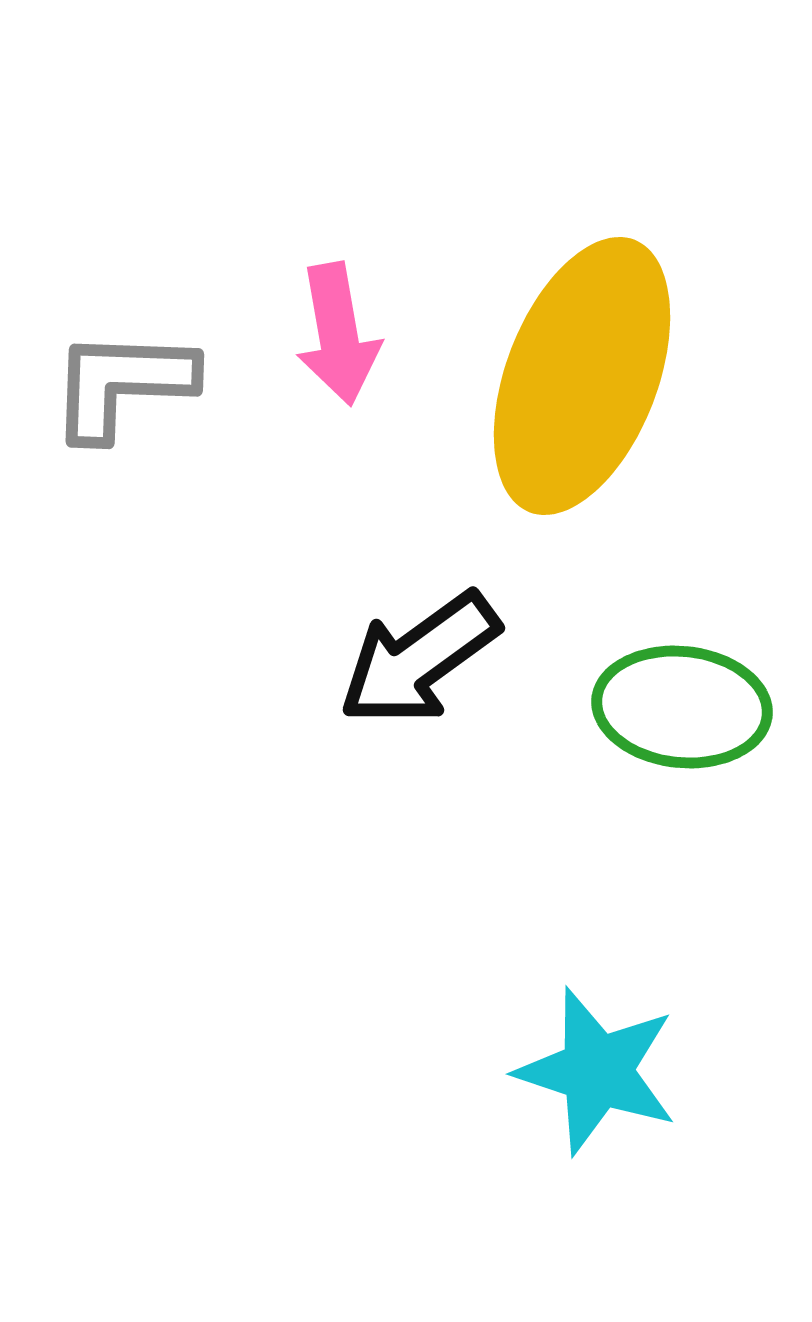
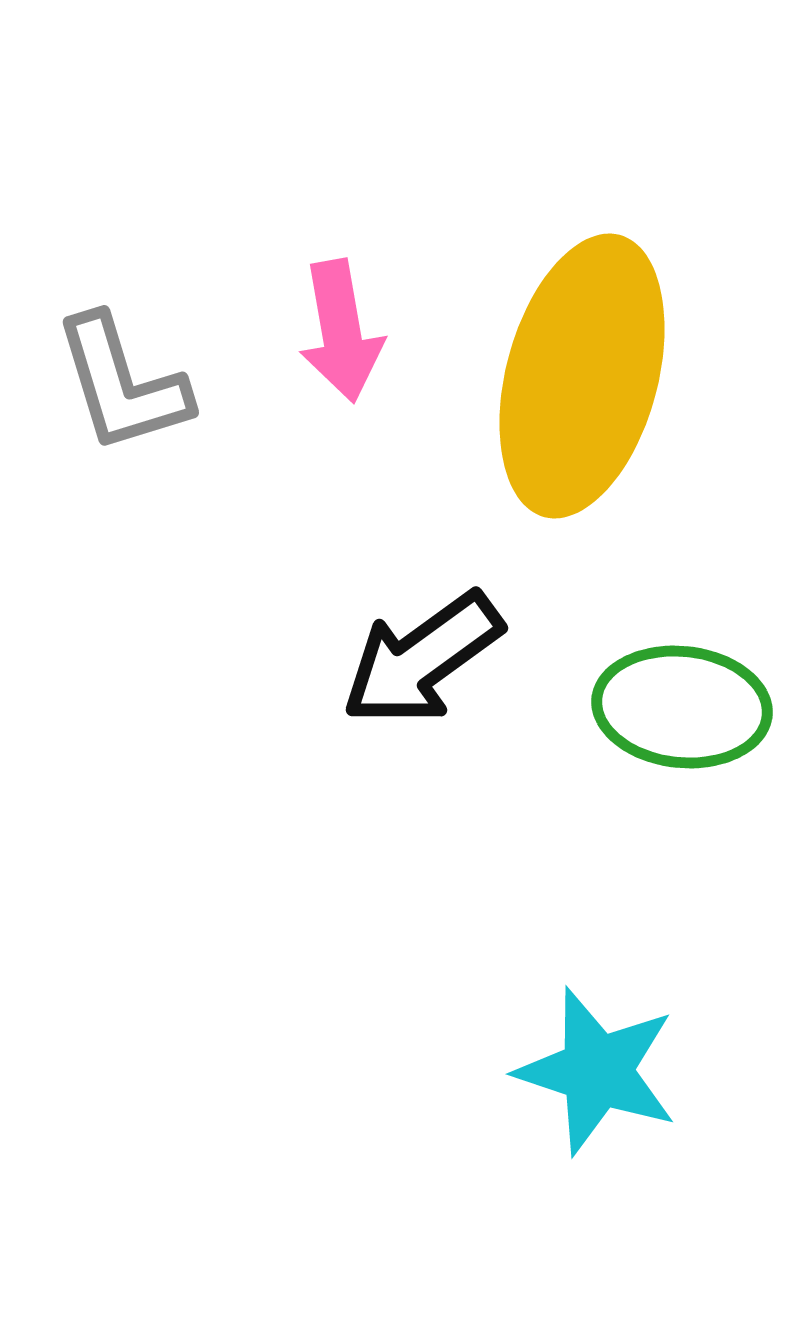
pink arrow: moved 3 px right, 3 px up
yellow ellipse: rotated 6 degrees counterclockwise
gray L-shape: rotated 109 degrees counterclockwise
black arrow: moved 3 px right
